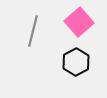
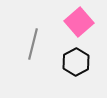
gray line: moved 13 px down
